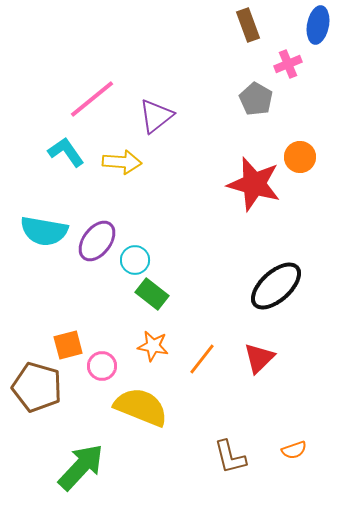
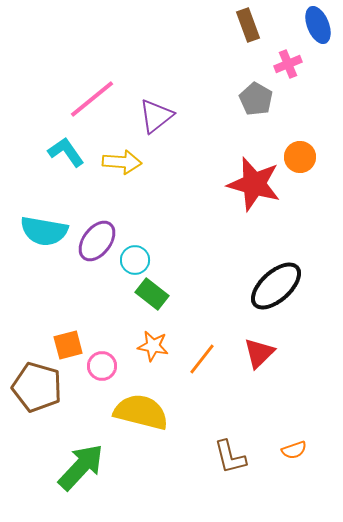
blue ellipse: rotated 33 degrees counterclockwise
red triangle: moved 5 px up
yellow semicircle: moved 5 px down; rotated 8 degrees counterclockwise
